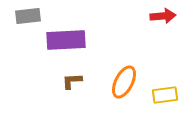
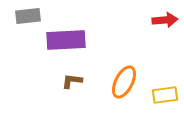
red arrow: moved 2 px right, 4 px down
brown L-shape: rotated 10 degrees clockwise
